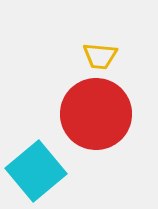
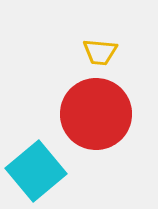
yellow trapezoid: moved 4 px up
